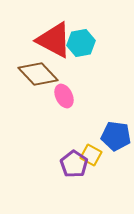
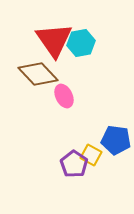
red triangle: rotated 27 degrees clockwise
blue pentagon: moved 4 px down
